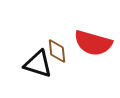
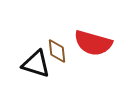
black triangle: moved 2 px left
